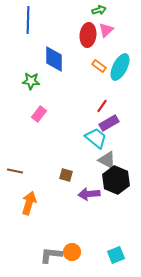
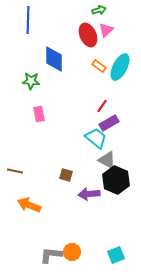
red ellipse: rotated 30 degrees counterclockwise
pink rectangle: rotated 49 degrees counterclockwise
orange arrow: moved 2 px down; rotated 85 degrees counterclockwise
